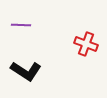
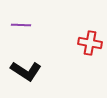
red cross: moved 4 px right, 1 px up; rotated 10 degrees counterclockwise
